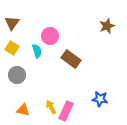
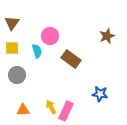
brown star: moved 10 px down
yellow square: rotated 32 degrees counterclockwise
blue star: moved 5 px up
orange triangle: rotated 16 degrees counterclockwise
